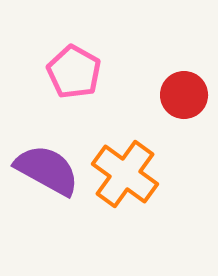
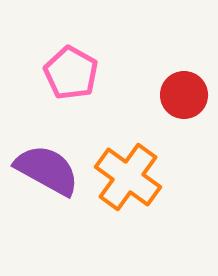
pink pentagon: moved 3 px left, 1 px down
orange cross: moved 3 px right, 3 px down
